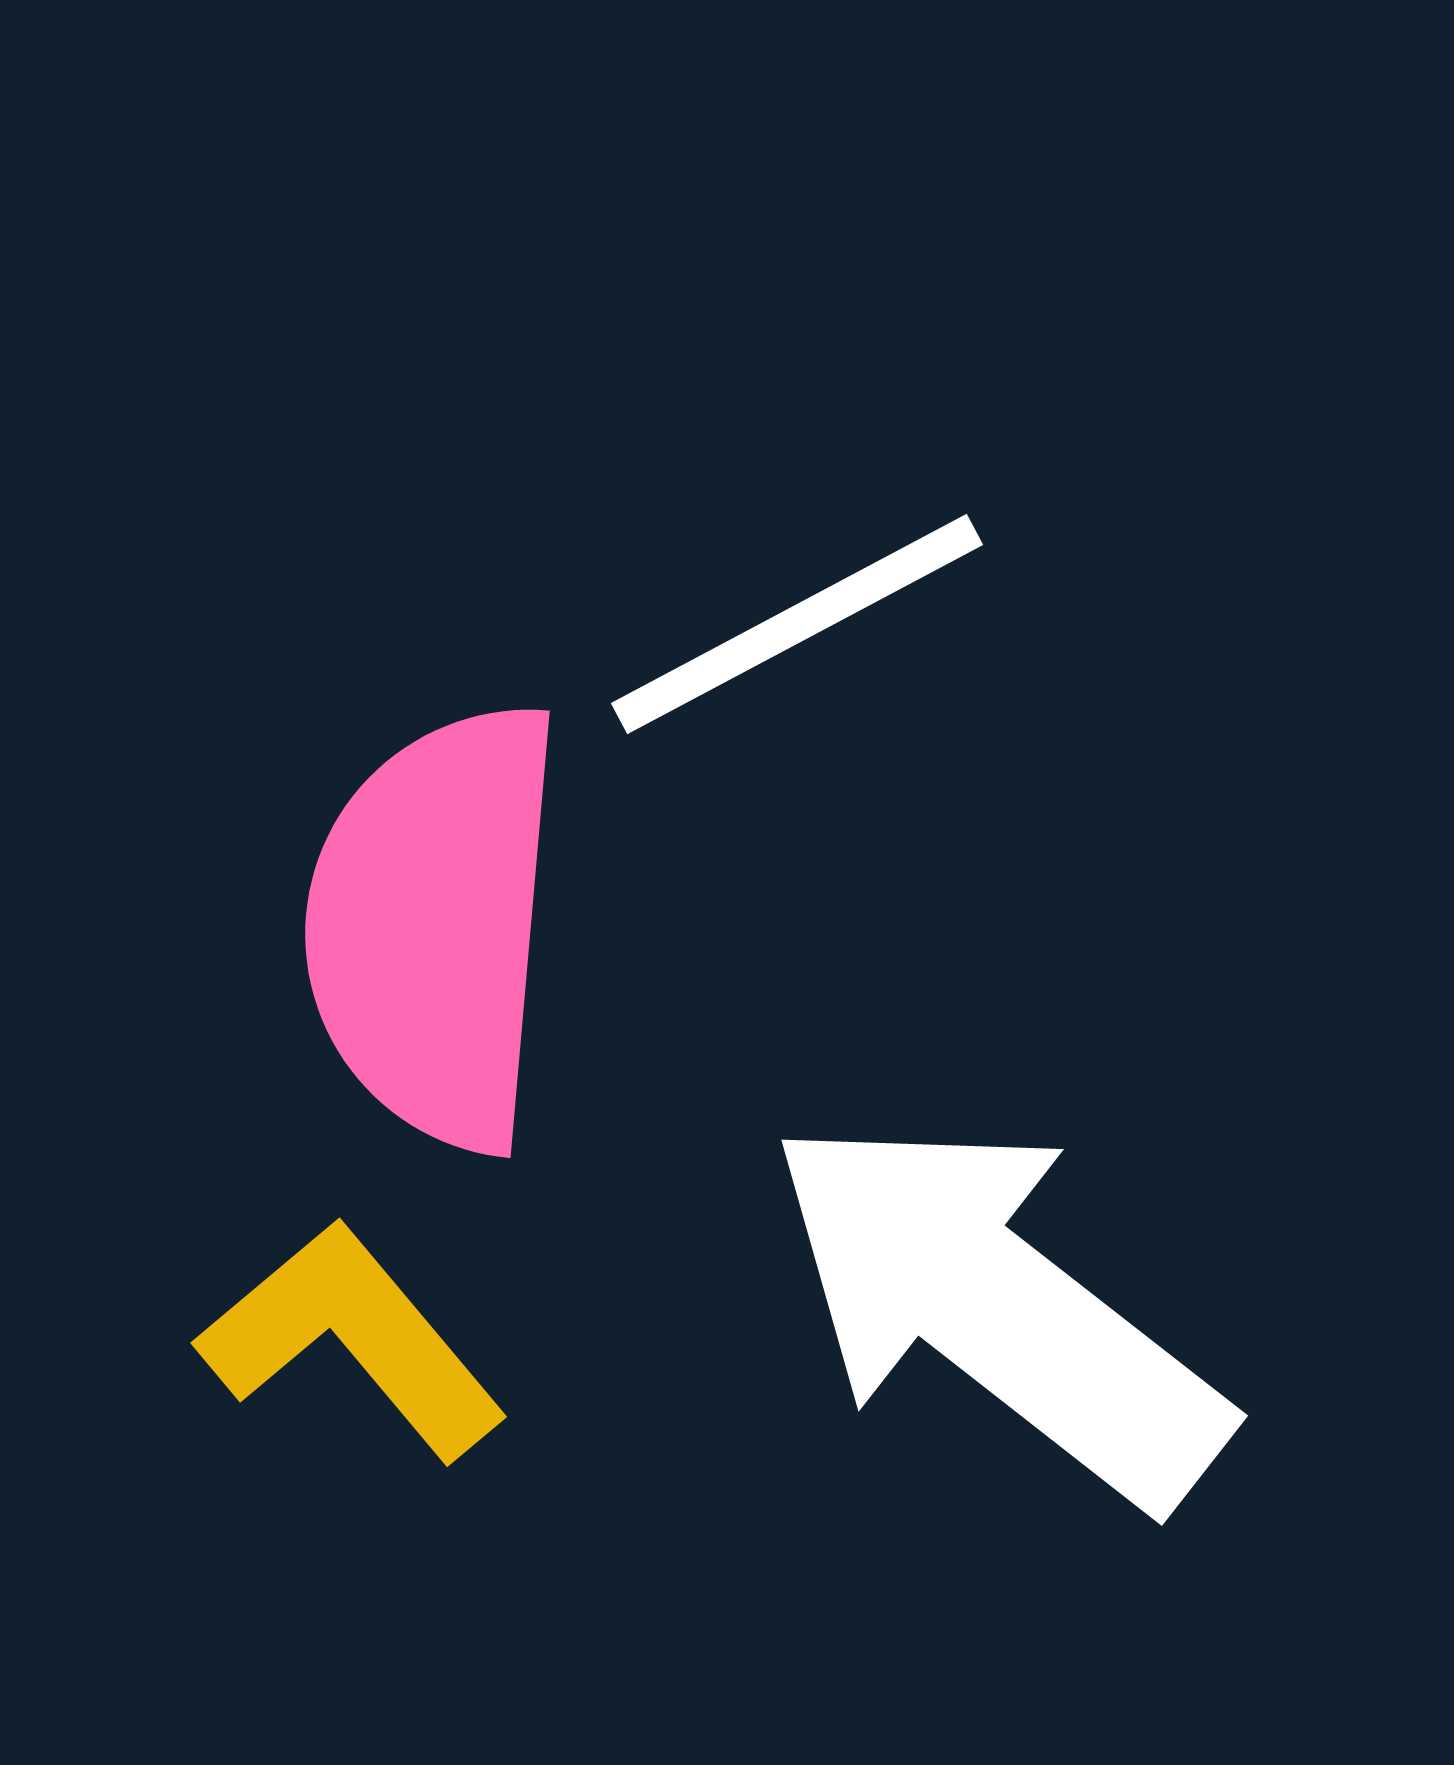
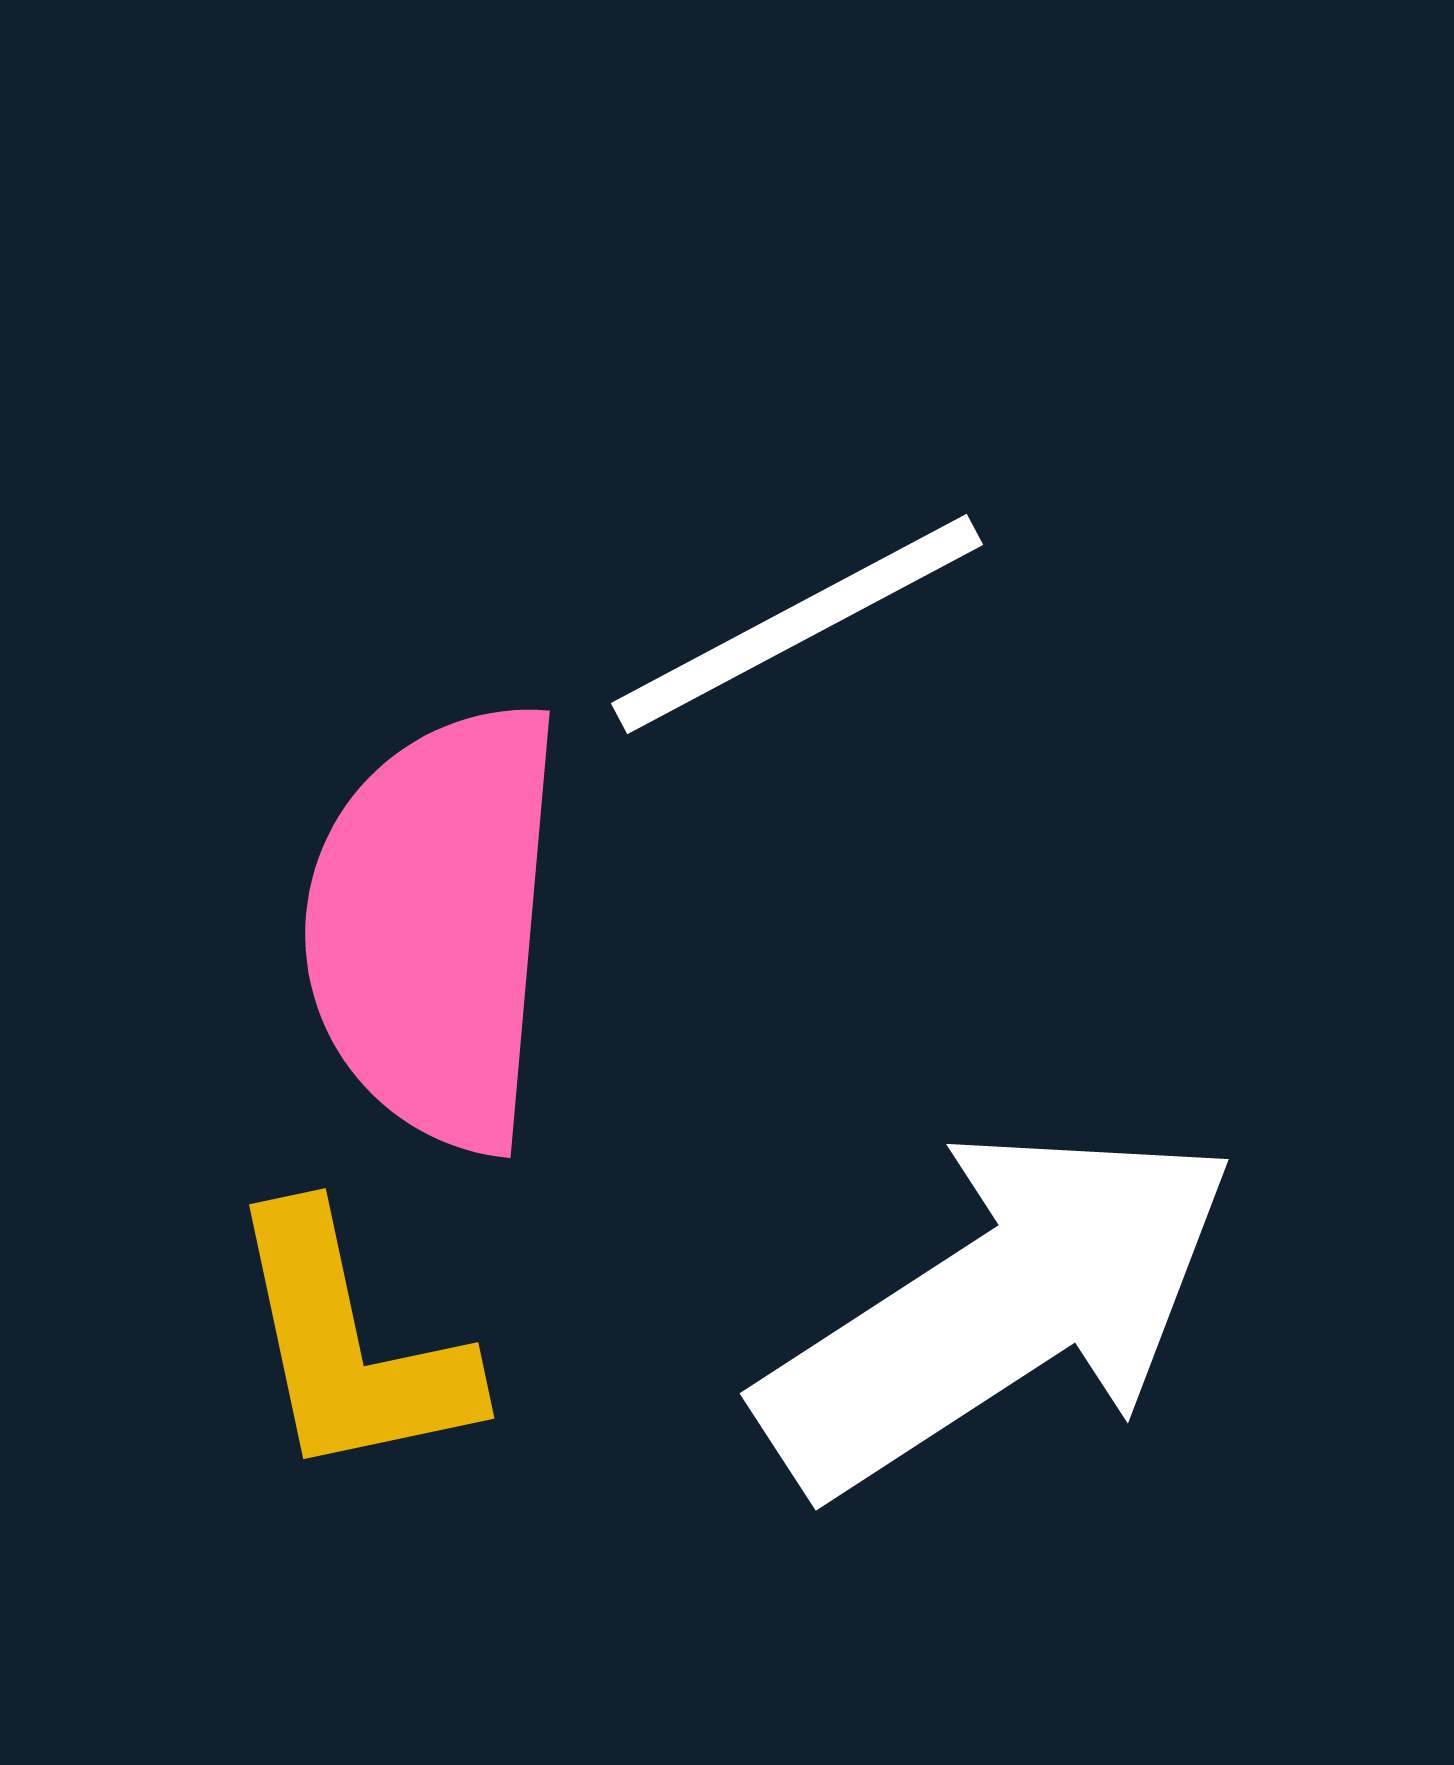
white arrow: rotated 109 degrees clockwise
yellow L-shape: moved 2 px left, 5 px down; rotated 152 degrees counterclockwise
